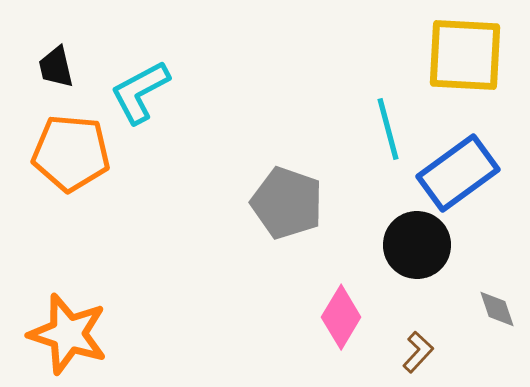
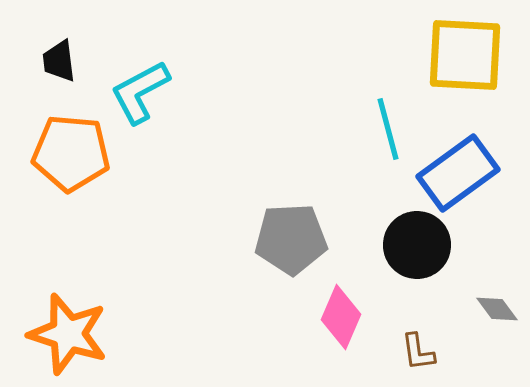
black trapezoid: moved 3 px right, 6 px up; rotated 6 degrees clockwise
gray pentagon: moved 4 px right, 36 px down; rotated 22 degrees counterclockwise
gray diamond: rotated 18 degrees counterclockwise
pink diamond: rotated 8 degrees counterclockwise
brown L-shape: rotated 129 degrees clockwise
